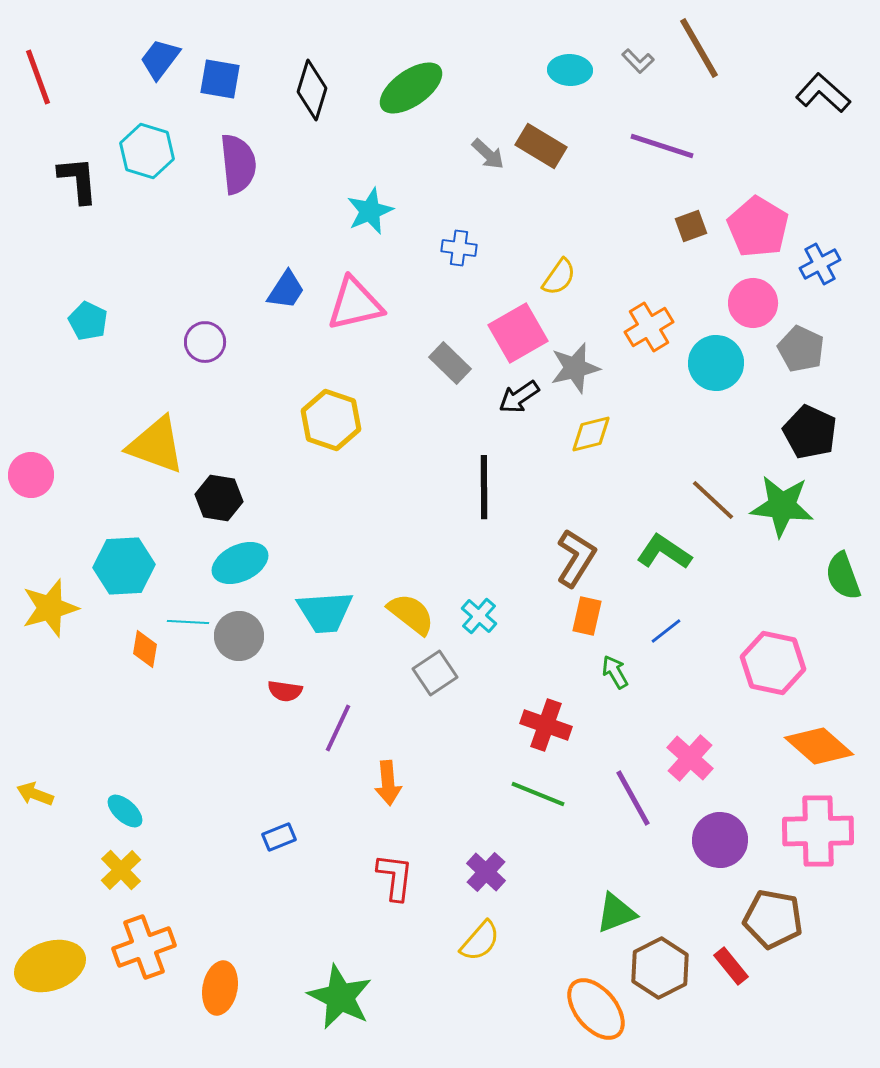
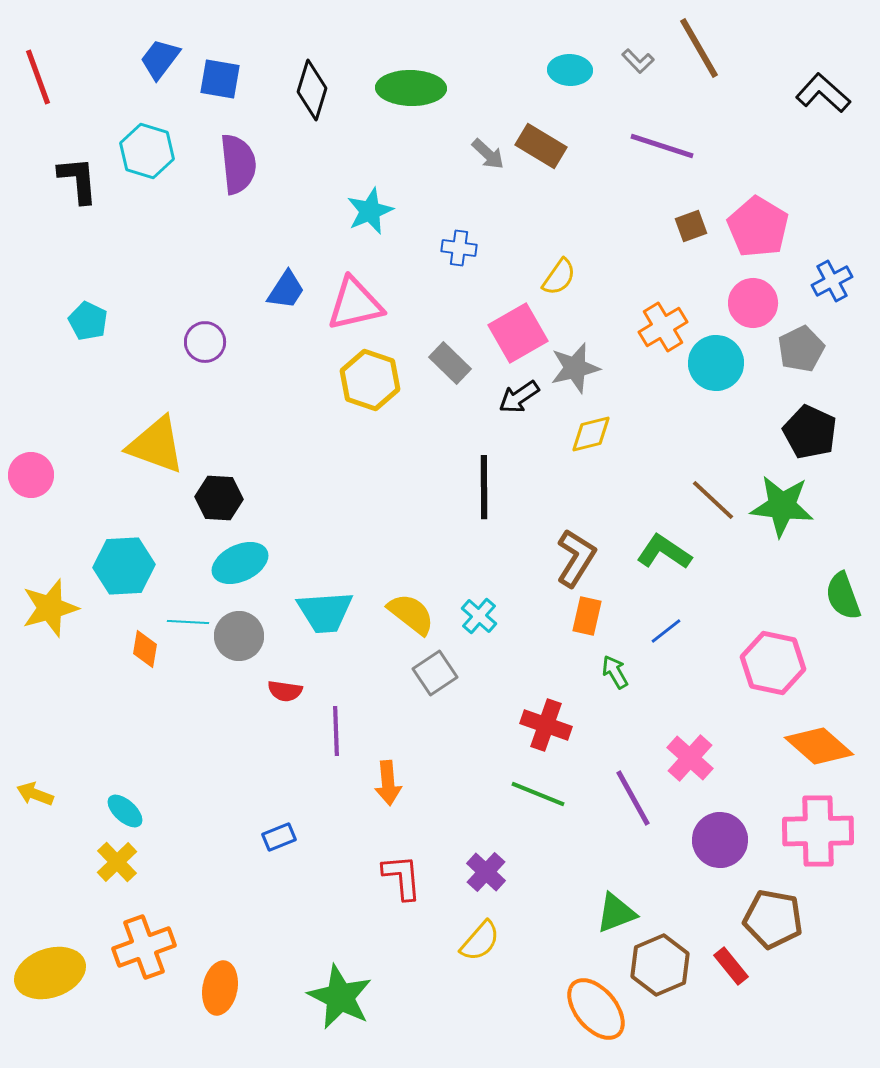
green ellipse at (411, 88): rotated 36 degrees clockwise
blue cross at (820, 264): moved 12 px right, 17 px down
orange cross at (649, 327): moved 14 px right
gray pentagon at (801, 349): rotated 21 degrees clockwise
yellow hexagon at (331, 420): moved 39 px right, 40 px up
black hexagon at (219, 498): rotated 6 degrees counterclockwise
green semicircle at (843, 576): moved 20 px down
purple line at (338, 728): moved 2 px left, 3 px down; rotated 27 degrees counterclockwise
yellow cross at (121, 870): moved 4 px left, 8 px up
red L-shape at (395, 877): moved 7 px right; rotated 12 degrees counterclockwise
yellow ellipse at (50, 966): moved 7 px down
brown hexagon at (660, 968): moved 3 px up; rotated 4 degrees clockwise
